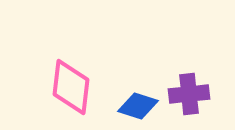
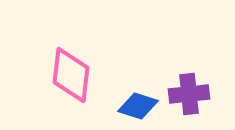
pink diamond: moved 12 px up
